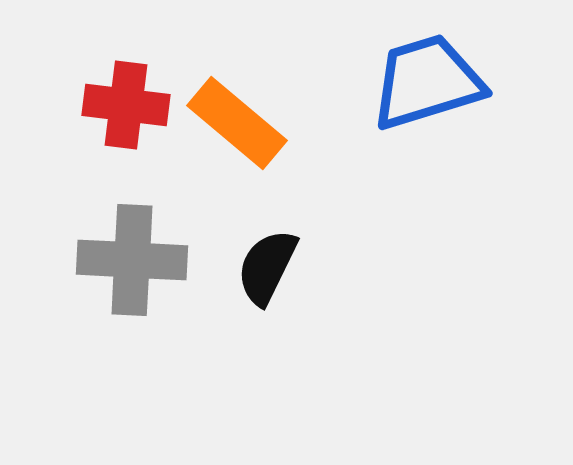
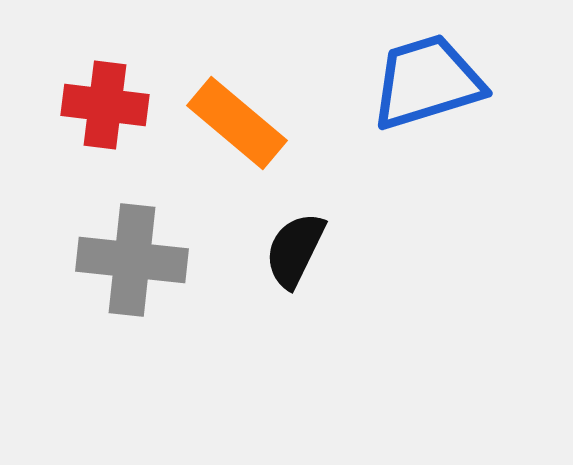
red cross: moved 21 px left
gray cross: rotated 3 degrees clockwise
black semicircle: moved 28 px right, 17 px up
